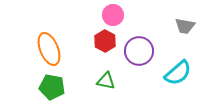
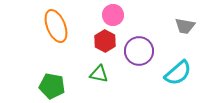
orange ellipse: moved 7 px right, 23 px up
green triangle: moved 7 px left, 7 px up
green pentagon: moved 1 px up
